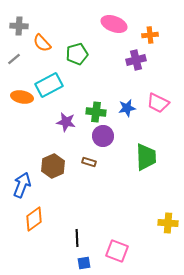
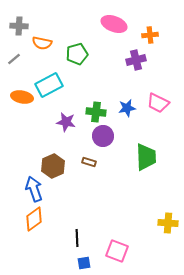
orange semicircle: rotated 36 degrees counterclockwise
blue arrow: moved 12 px right, 4 px down; rotated 40 degrees counterclockwise
